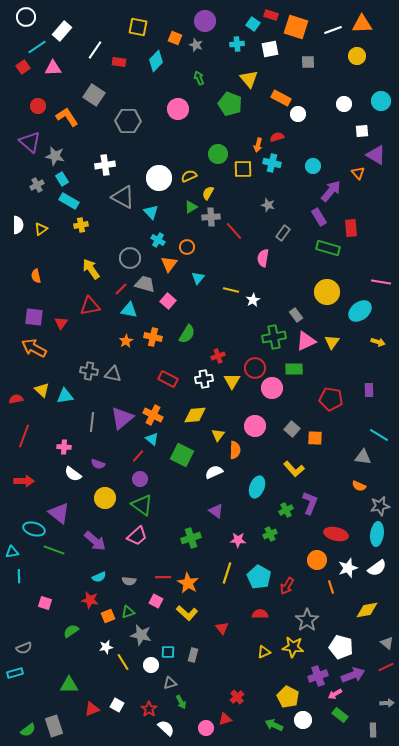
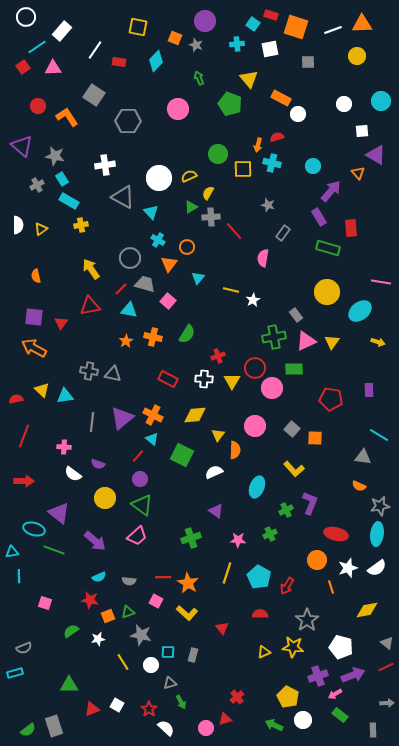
purple triangle at (30, 142): moved 8 px left, 4 px down
white cross at (204, 379): rotated 12 degrees clockwise
white star at (106, 647): moved 8 px left, 8 px up
